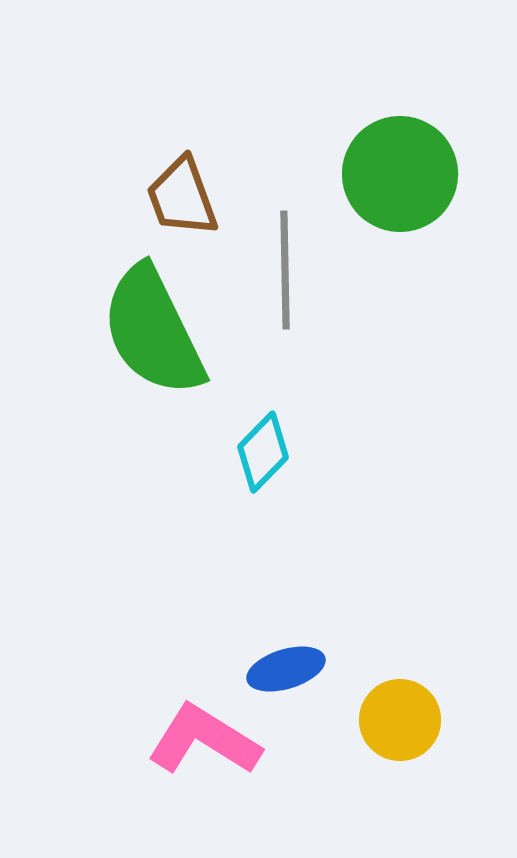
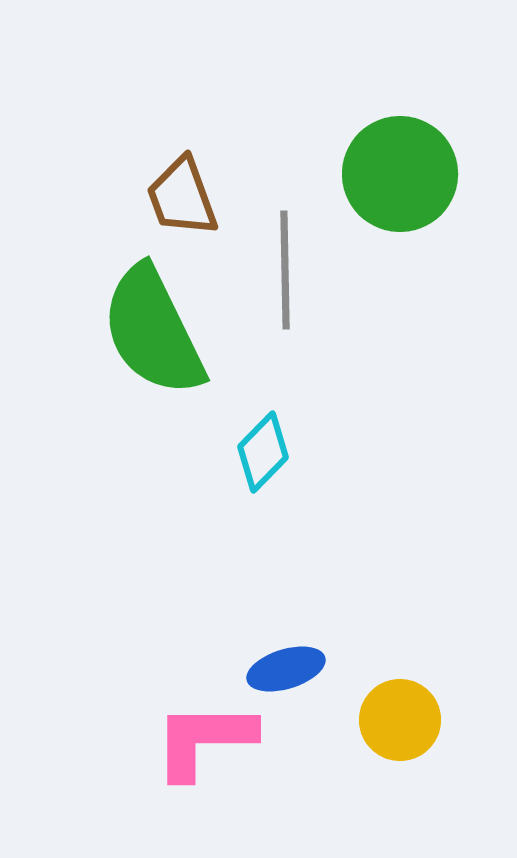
pink L-shape: rotated 32 degrees counterclockwise
